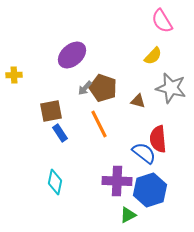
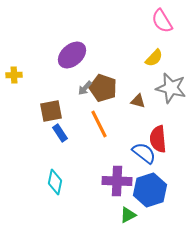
yellow semicircle: moved 1 px right, 2 px down
